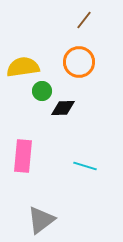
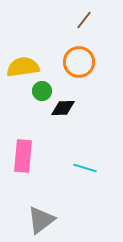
cyan line: moved 2 px down
